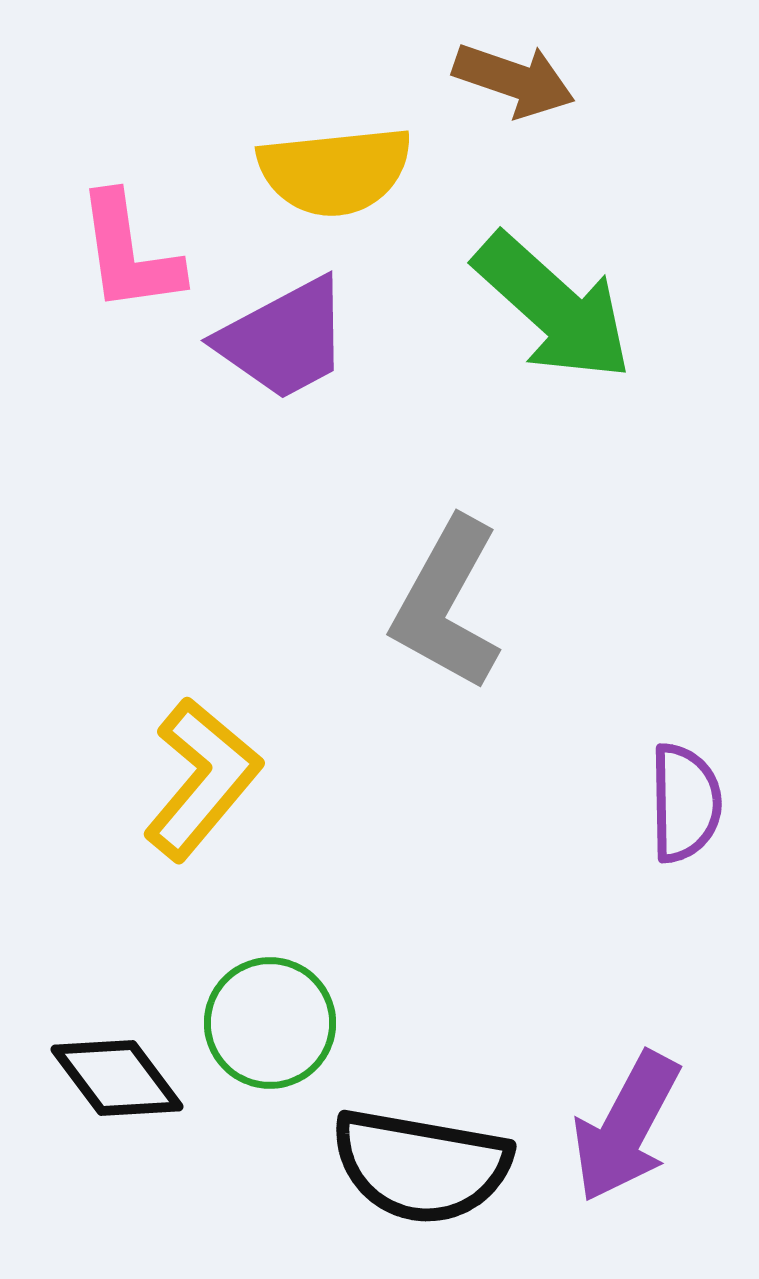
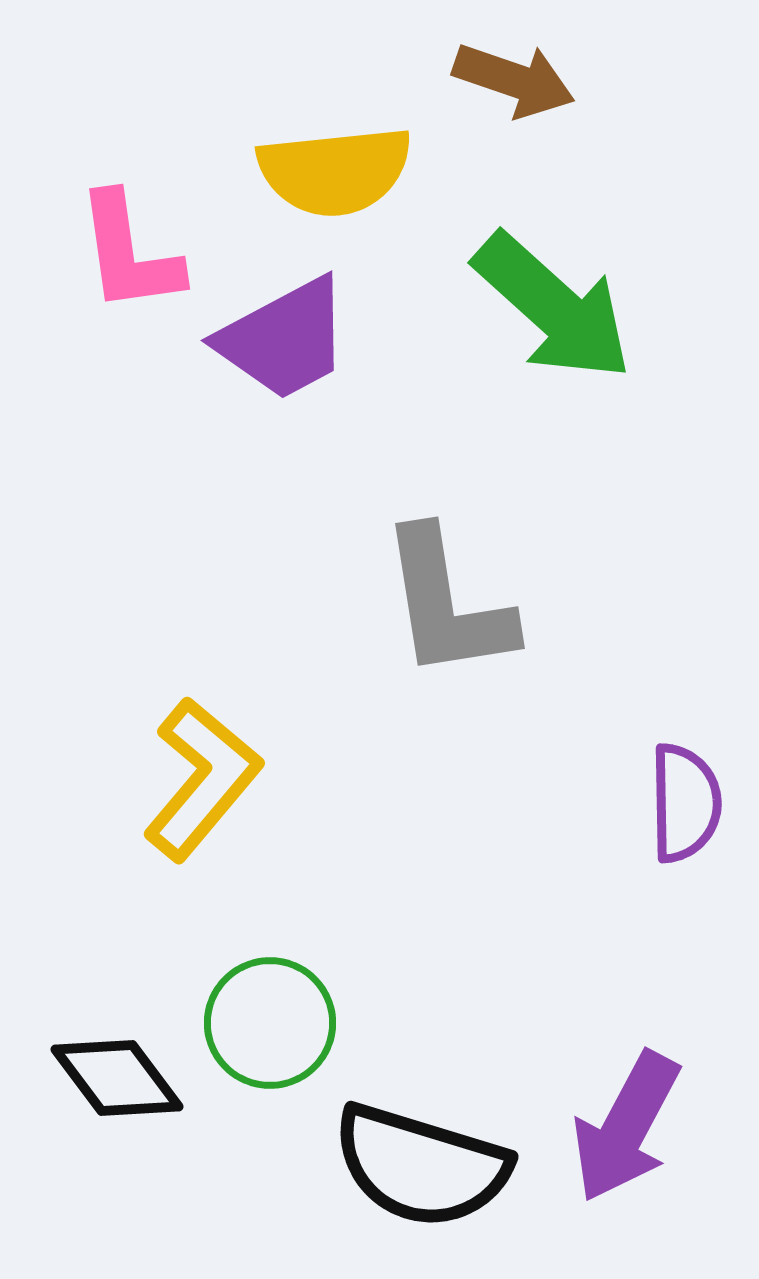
gray L-shape: rotated 38 degrees counterclockwise
black semicircle: rotated 7 degrees clockwise
